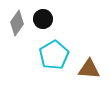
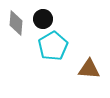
gray diamond: moved 1 px left; rotated 30 degrees counterclockwise
cyan pentagon: moved 1 px left, 9 px up
